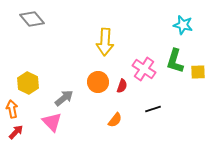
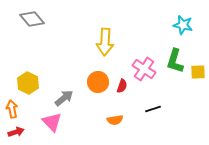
orange semicircle: rotated 42 degrees clockwise
red arrow: rotated 28 degrees clockwise
